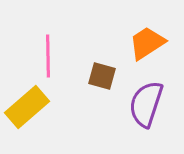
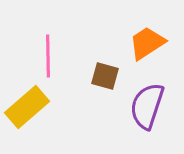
brown square: moved 3 px right
purple semicircle: moved 1 px right, 2 px down
